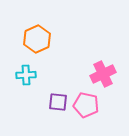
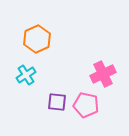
cyan cross: rotated 30 degrees counterclockwise
purple square: moved 1 px left
